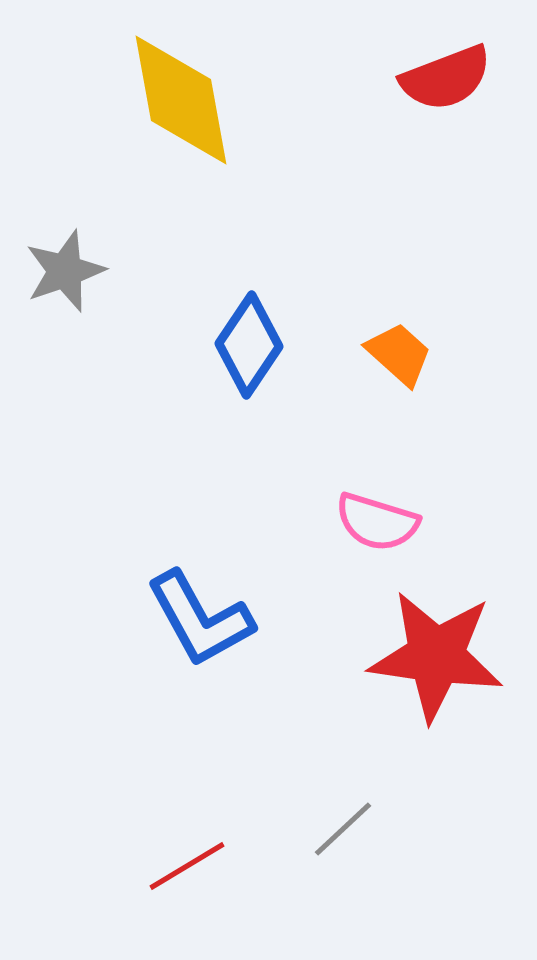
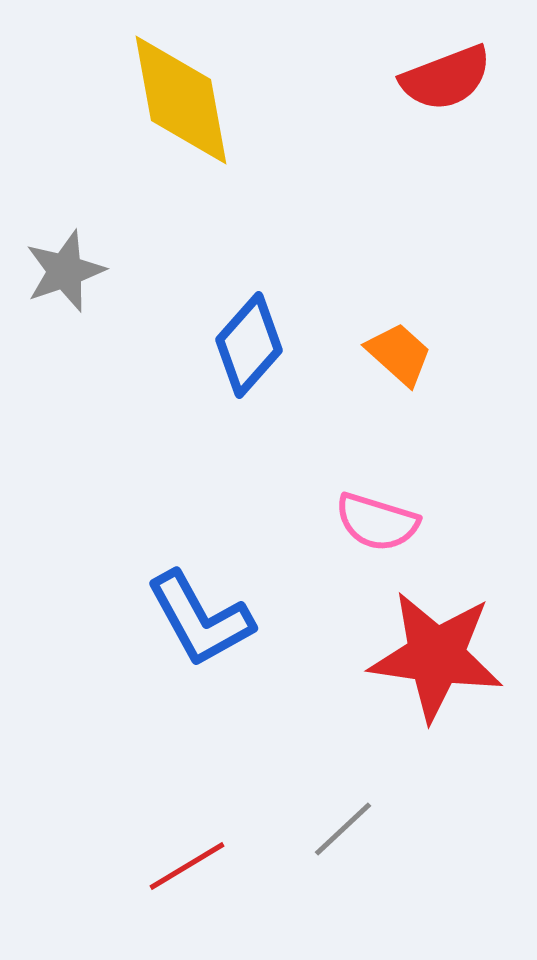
blue diamond: rotated 8 degrees clockwise
